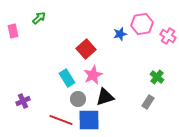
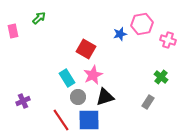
pink cross: moved 4 px down; rotated 14 degrees counterclockwise
red square: rotated 18 degrees counterclockwise
green cross: moved 4 px right
gray circle: moved 2 px up
red line: rotated 35 degrees clockwise
